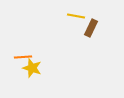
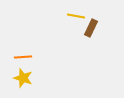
yellow star: moved 9 px left, 10 px down
